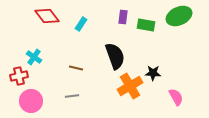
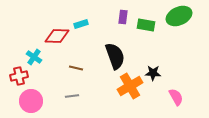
red diamond: moved 10 px right, 20 px down; rotated 50 degrees counterclockwise
cyan rectangle: rotated 40 degrees clockwise
